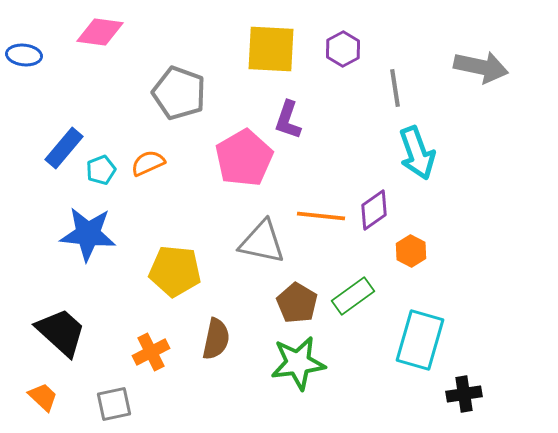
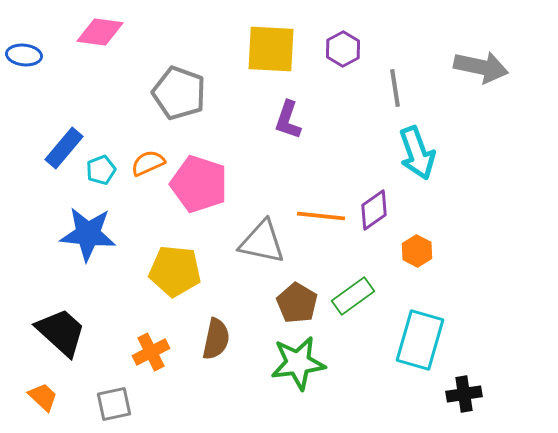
pink pentagon: moved 45 px left, 26 px down; rotated 24 degrees counterclockwise
orange hexagon: moved 6 px right
